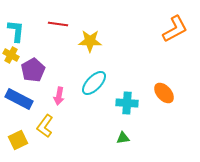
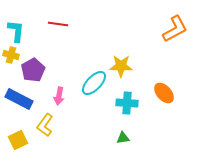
yellow star: moved 31 px right, 25 px down
yellow cross: rotated 14 degrees counterclockwise
yellow L-shape: moved 1 px up
